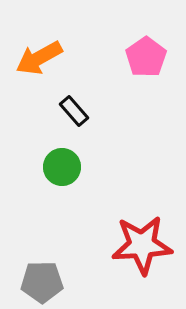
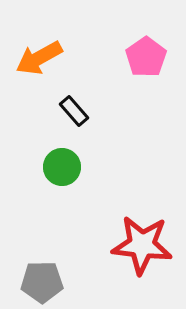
red star: rotated 10 degrees clockwise
